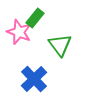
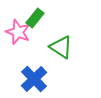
pink star: moved 1 px left
green triangle: moved 1 px right, 2 px down; rotated 20 degrees counterclockwise
